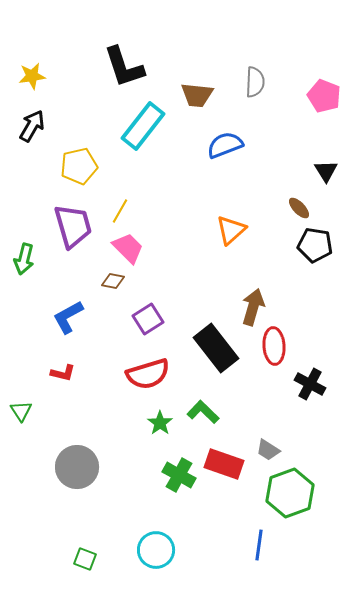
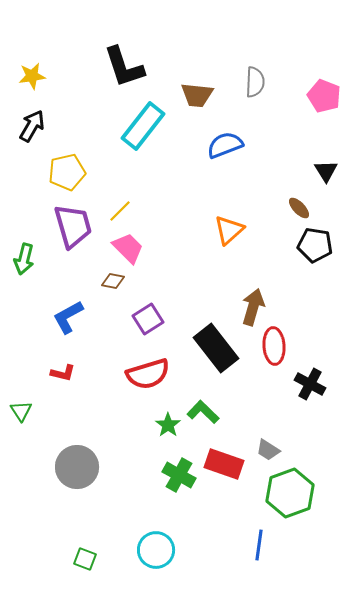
yellow pentagon: moved 12 px left, 6 px down
yellow line: rotated 15 degrees clockwise
orange triangle: moved 2 px left
green star: moved 8 px right, 2 px down
